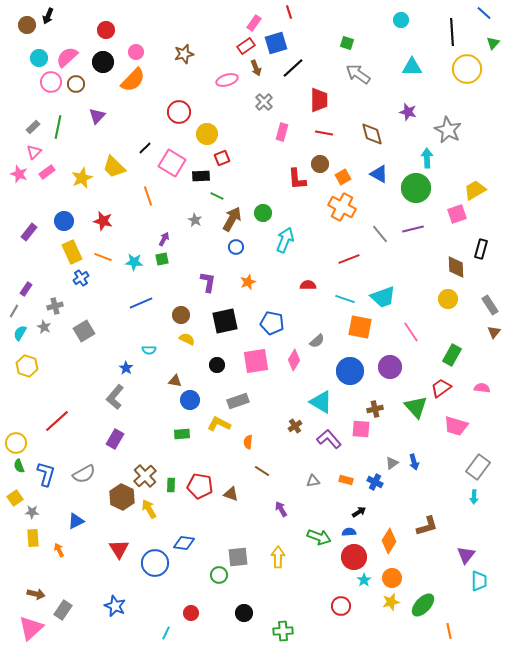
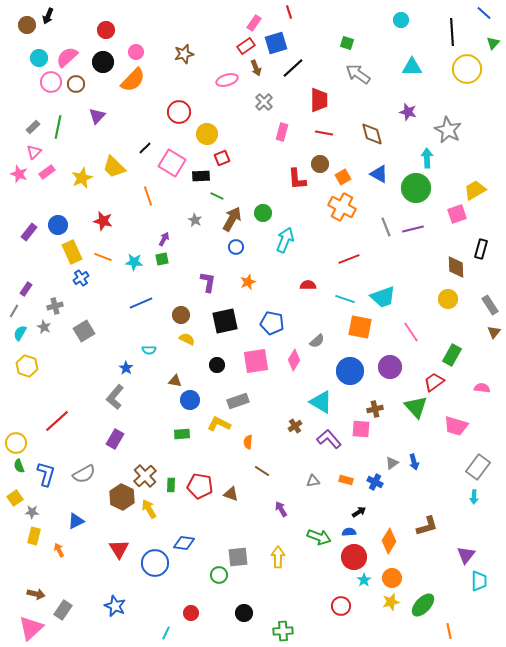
blue circle at (64, 221): moved 6 px left, 4 px down
gray line at (380, 234): moved 6 px right, 7 px up; rotated 18 degrees clockwise
red trapezoid at (441, 388): moved 7 px left, 6 px up
yellow rectangle at (33, 538): moved 1 px right, 2 px up; rotated 18 degrees clockwise
